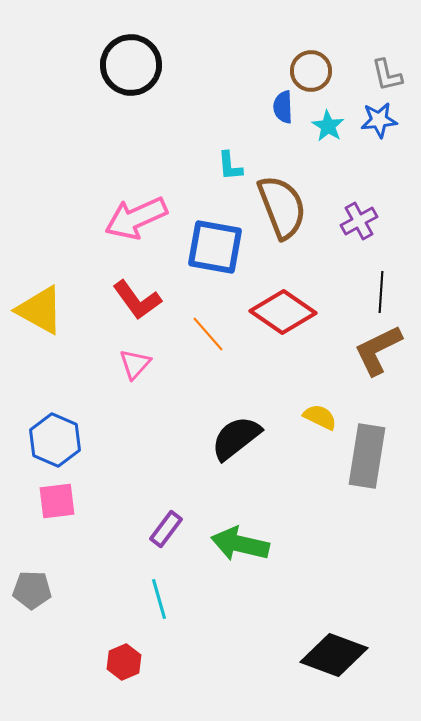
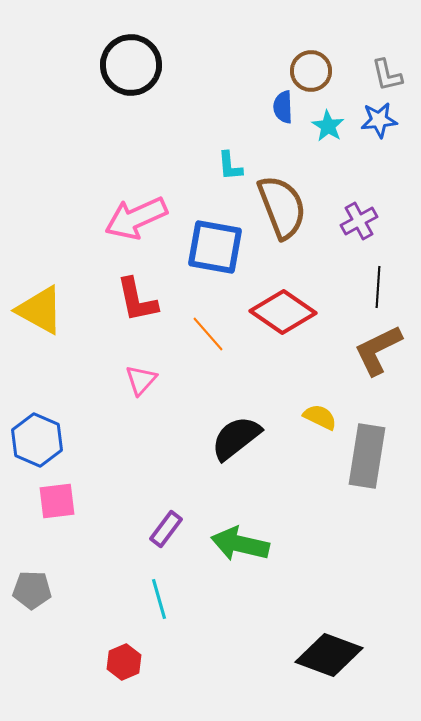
black line: moved 3 px left, 5 px up
red L-shape: rotated 24 degrees clockwise
pink triangle: moved 6 px right, 16 px down
blue hexagon: moved 18 px left
black diamond: moved 5 px left
